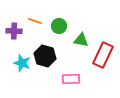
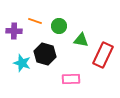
black hexagon: moved 2 px up
